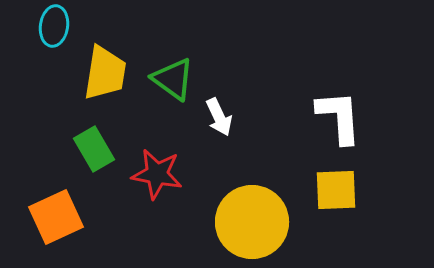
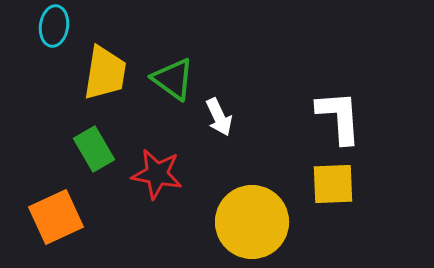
yellow square: moved 3 px left, 6 px up
